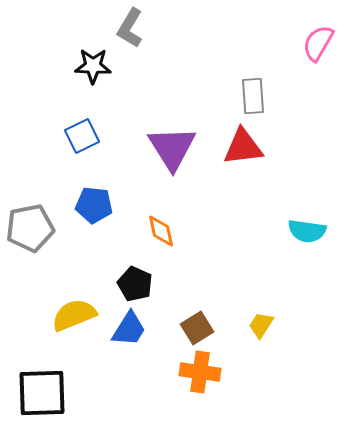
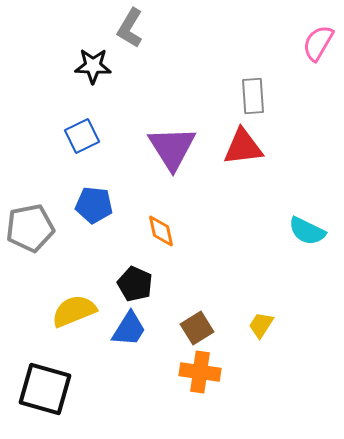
cyan semicircle: rotated 18 degrees clockwise
yellow semicircle: moved 4 px up
black square: moved 3 px right, 4 px up; rotated 18 degrees clockwise
